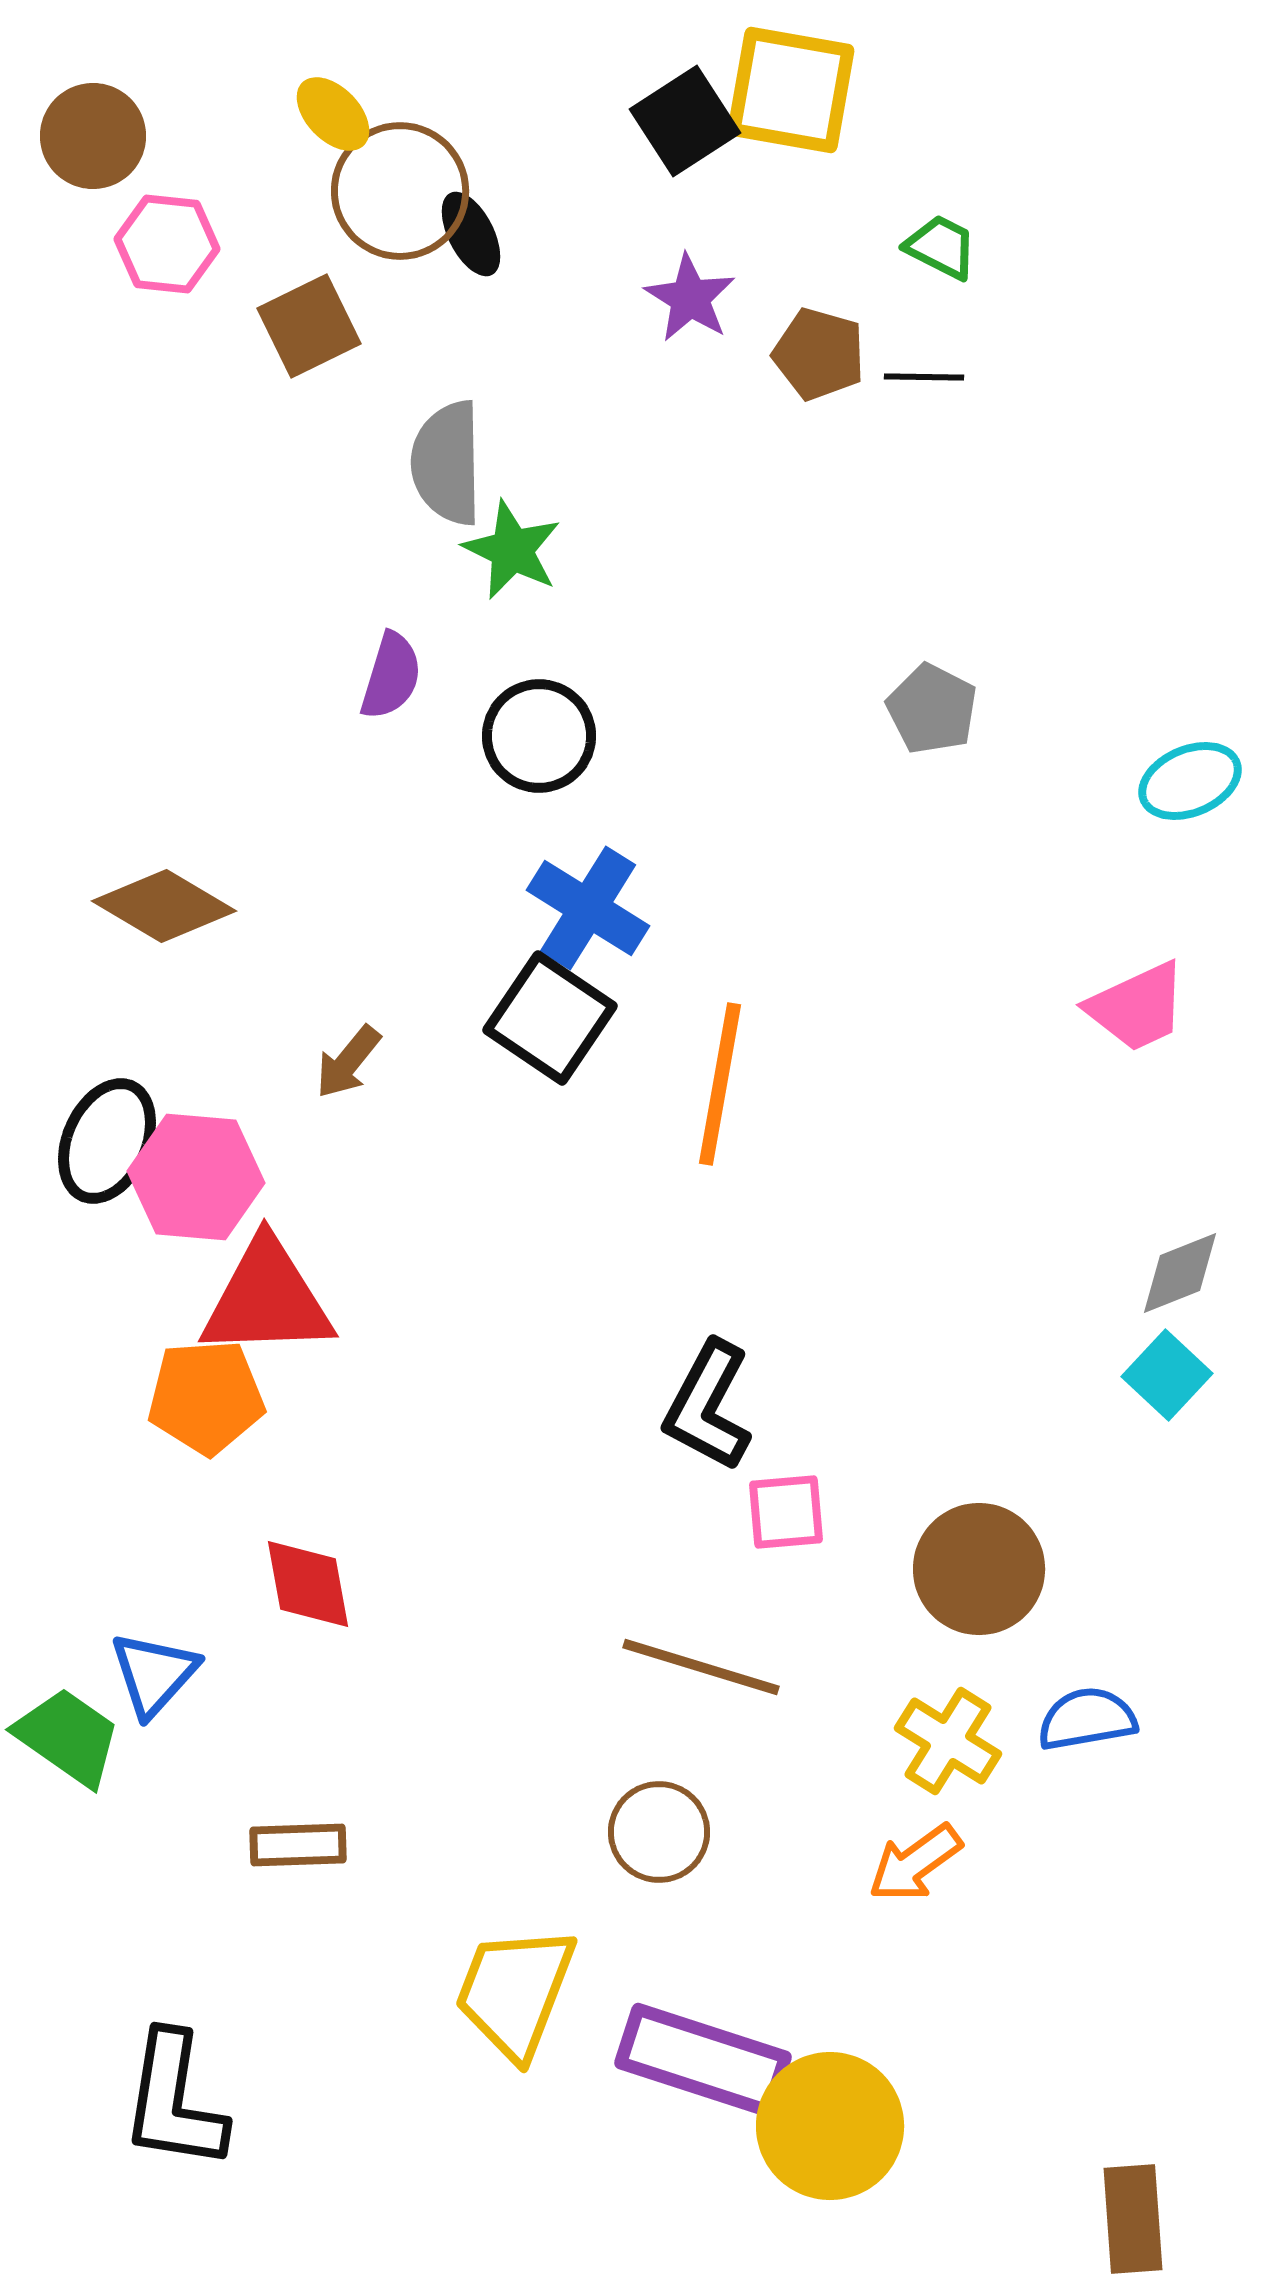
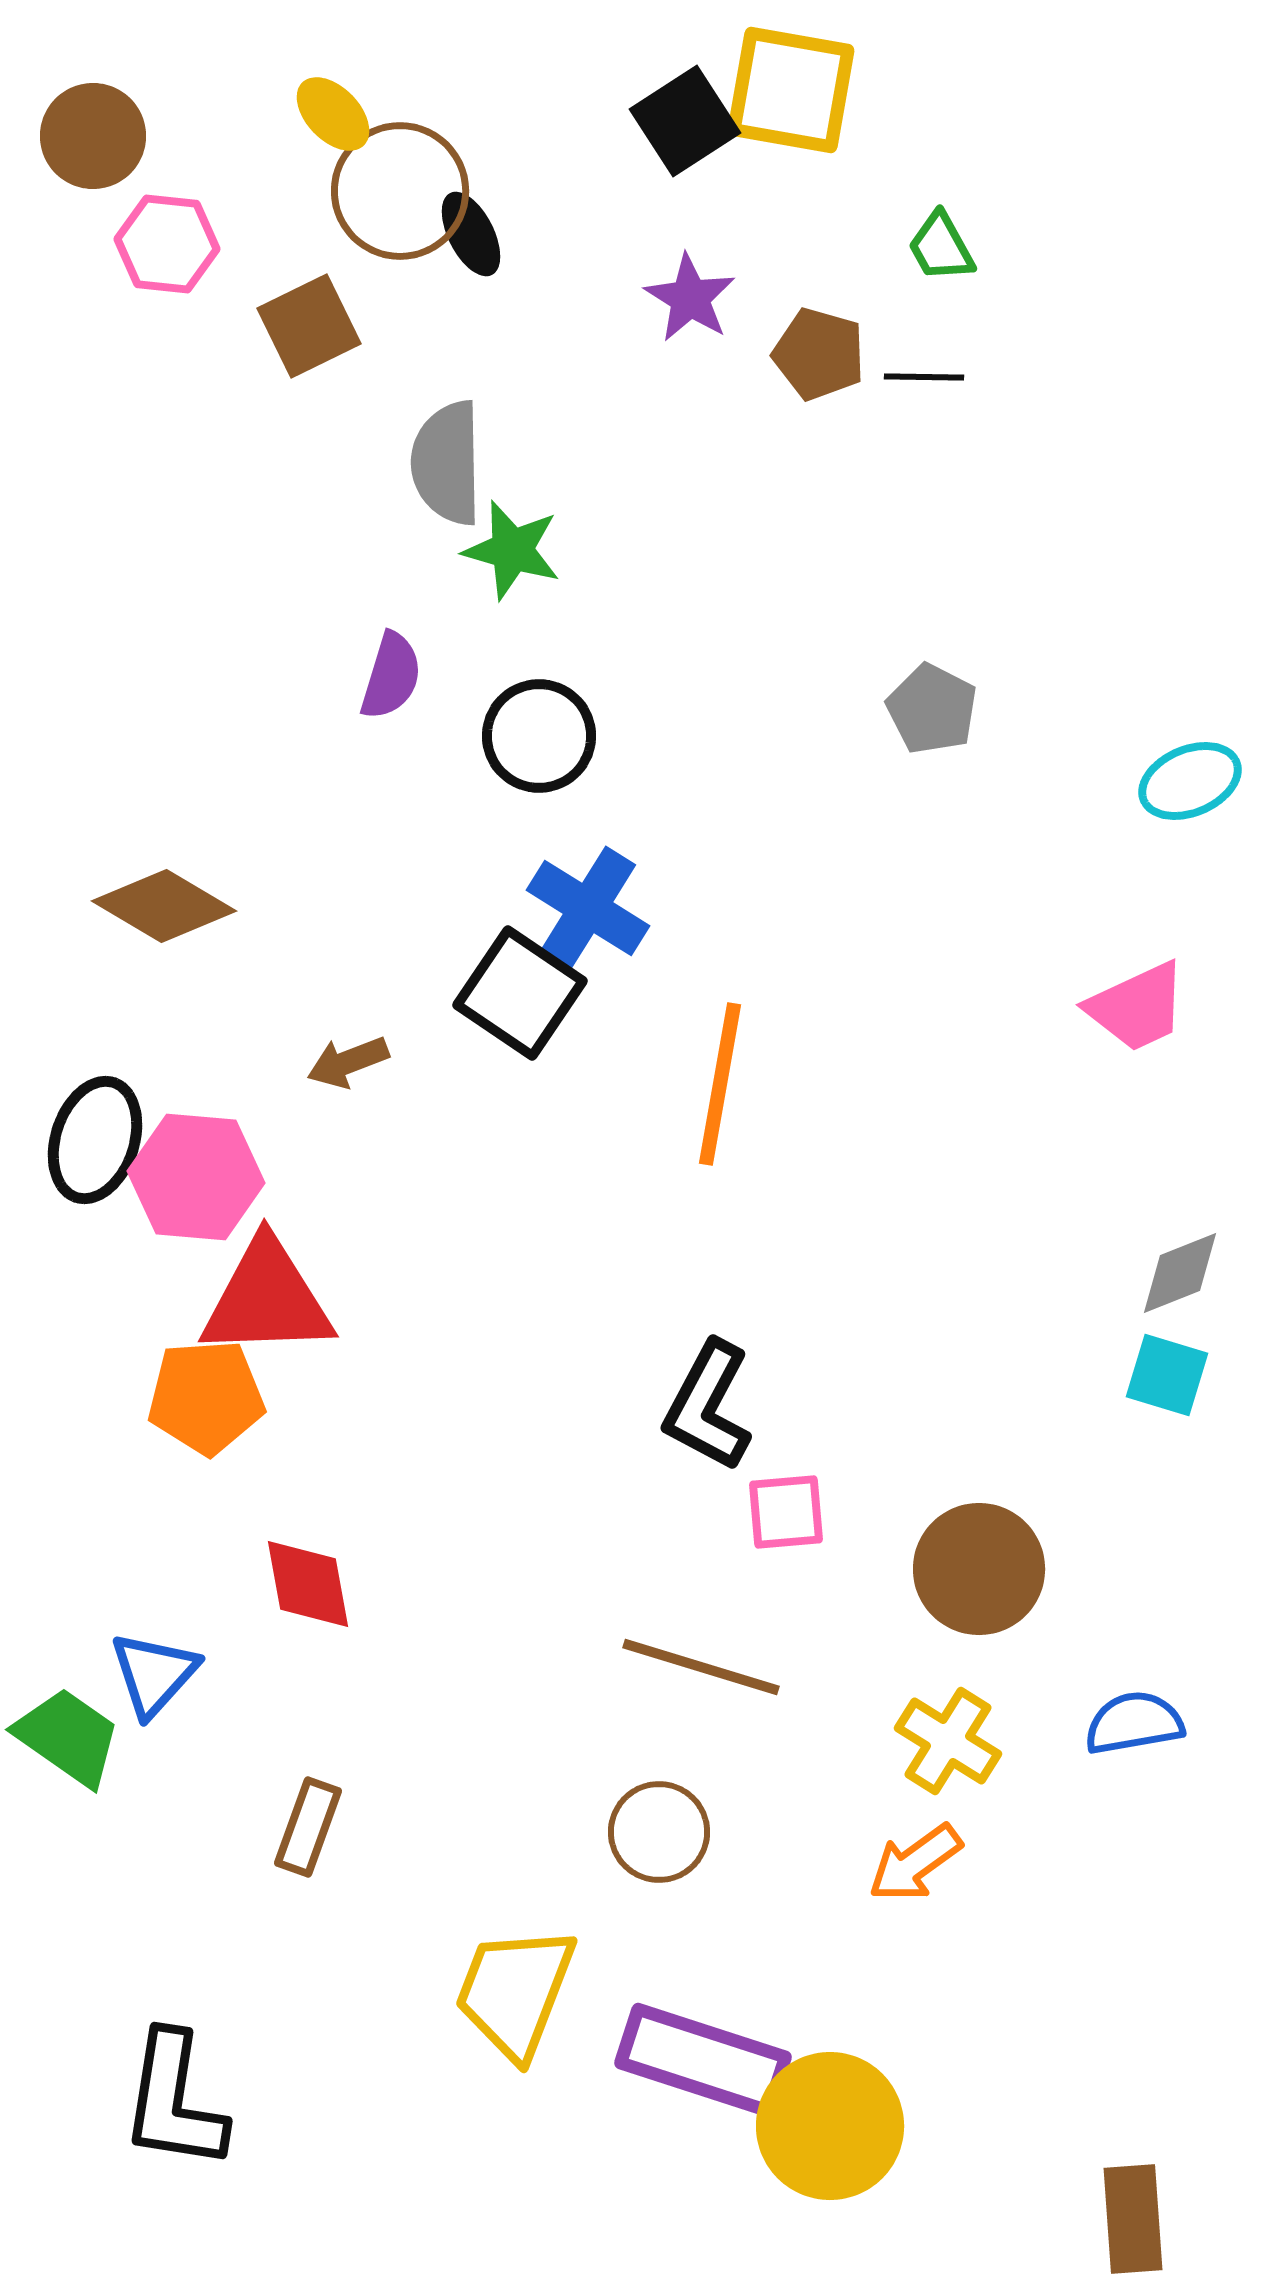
green trapezoid at (941, 247): rotated 146 degrees counterclockwise
green star at (512, 550): rotated 10 degrees counterclockwise
black square at (550, 1018): moved 30 px left, 25 px up
brown arrow at (348, 1062): rotated 30 degrees clockwise
black ellipse at (107, 1141): moved 12 px left, 1 px up; rotated 6 degrees counterclockwise
cyan square at (1167, 1375): rotated 26 degrees counterclockwise
blue semicircle at (1087, 1719): moved 47 px right, 4 px down
brown rectangle at (298, 1845): moved 10 px right, 18 px up; rotated 68 degrees counterclockwise
